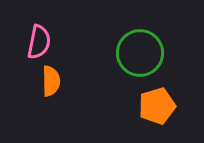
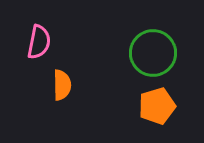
green circle: moved 13 px right
orange semicircle: moved 11 px right, 4 px down
